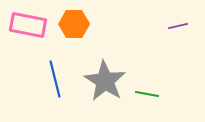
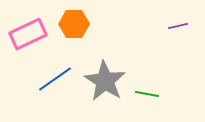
pink rectangle: moved 9 px down; rotated 36 degrees counterclockwise
blue line: rotated 69 degrees clockwise
